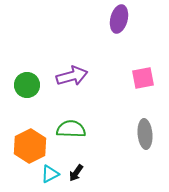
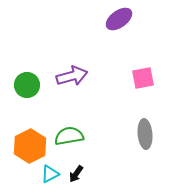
purple ellipse: rotated 40 degrees clockwise
green semicircle: moved 2 px left, 7 px down; rotated 12 degrees counterclockwise
black arrow: moved 1 px down
